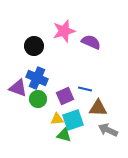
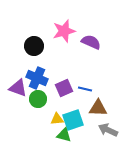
purple square: moved 1 px left, 8 px up
